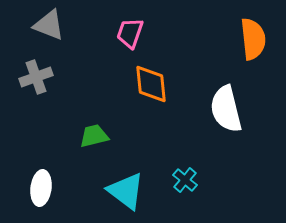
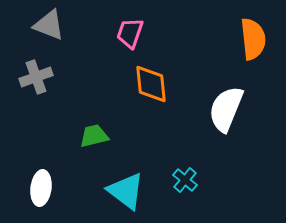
white semicircle: rotated 36 degrees clockwise
